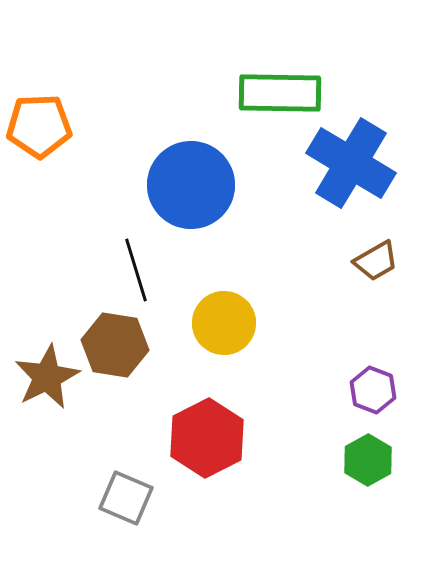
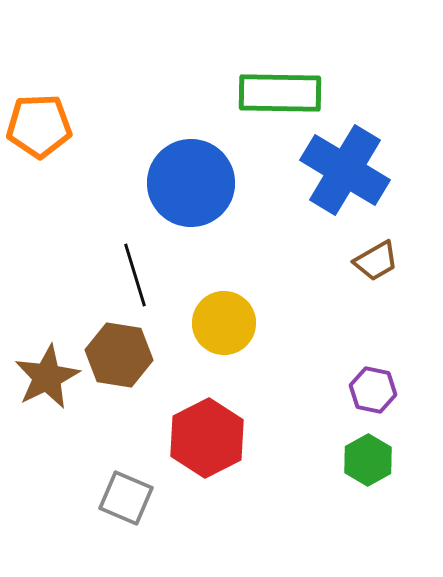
blue cross: moved 6 px left, 7 px down
blue circle: moved 2 px up
black line: moved 1 px left, 5 px down
brown hexagon: moved 4 px right, 10 px down
purple hexagon: rotated 9 degrees counterclockwise
